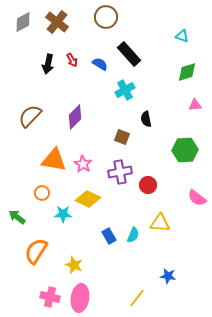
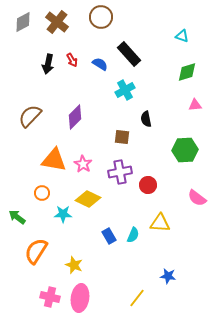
brown circle: moved 5 px left
brown square: rotated 14 degrees counterclockwise
